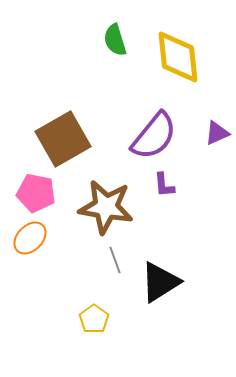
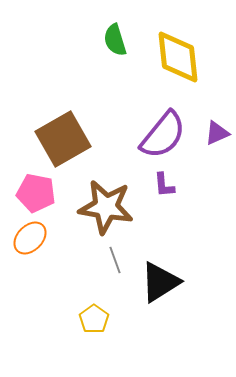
purple semicircle: moved 9 px right, 1 px up
